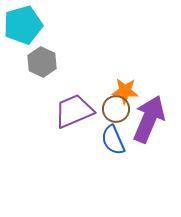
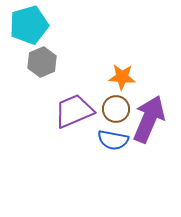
cyan pentagon: moved 6 px right
gray hexagon: rotated 12 degrees clockwise
orange star: moved 3 px left, 14 px up
blue semicircle: rotated 56 degrees counterclockwise
